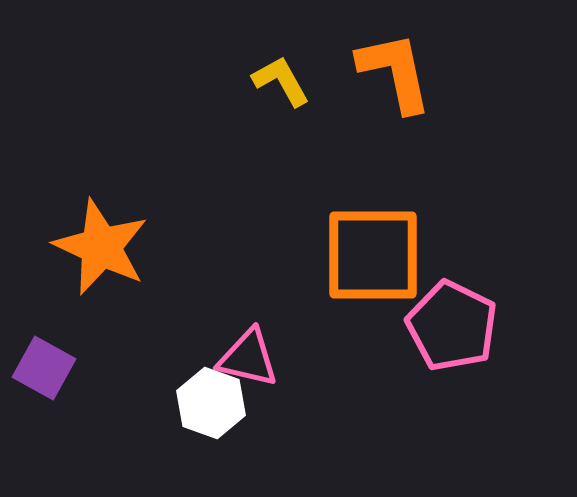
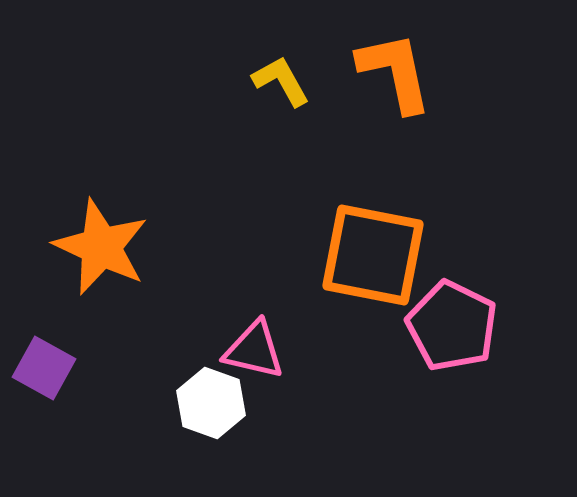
orange square: rotated 11 degrees clockwise
pink triangle: moved 6 px right, 8 px up
